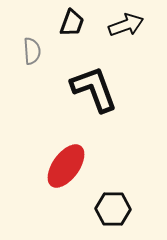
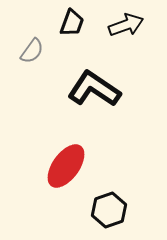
gray semicircle: rotated 40 degrees clockwise
black L-shape: rotated 36 degrees counterclockwise
black hexagon: moved 4 px left, 1 px down; rotated 20 degrees counterclockwise
